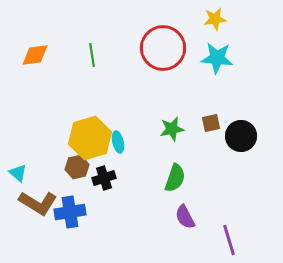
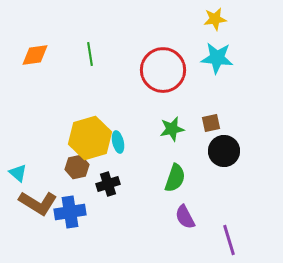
red circle: moved 22 px down
green line: moved 2 px left, 1 px up
black circle: moved 17 px left, 15 px down
black cross: moved 4 px right, 6 px down
